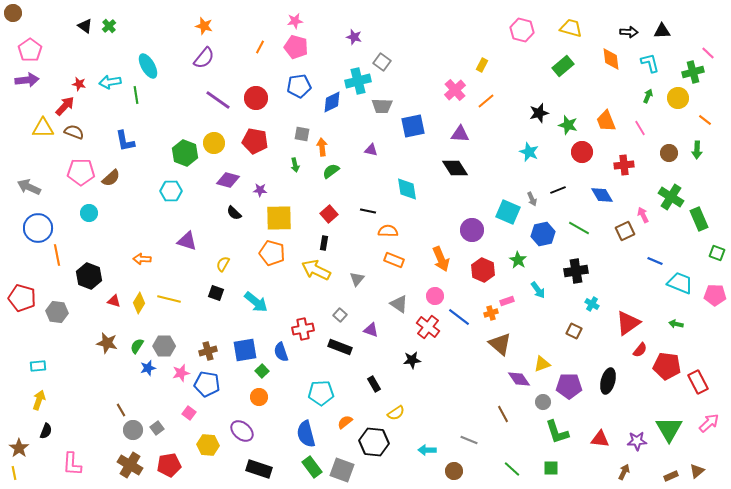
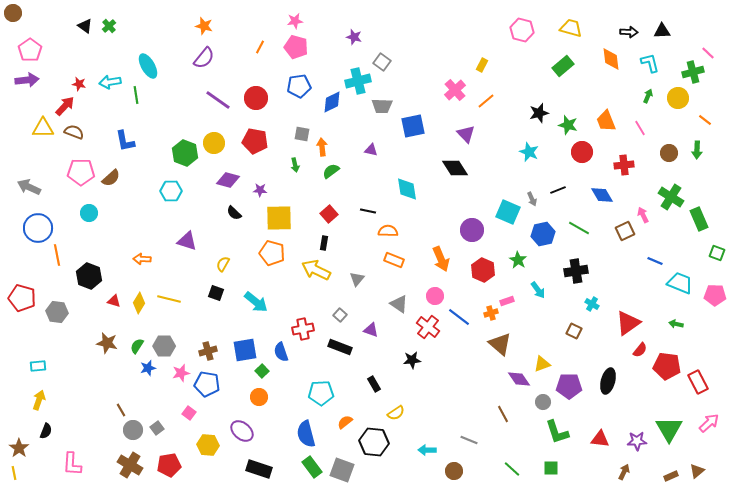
purple triangle at (460, 134): moved 6 px right; rotated 42 degrees clockwise
